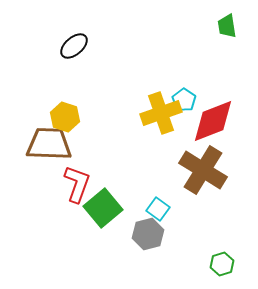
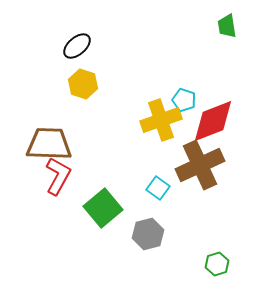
black ellipse: moved 3 px right
cyan pentagon: rotated 15 degrees counterclockwise
yellow cross: moved 7 px down
yellow hexagon: moved 18 px right, 33 px up
brown cross: moved 3 px left, 5 px up; rotated 33 degrees clockwise
red L-shape: moved 19 px left, 8 px up; rotated 9 degrees clockwise
cyan square: moved 21 px up
green hexagon: moved 5 px left
